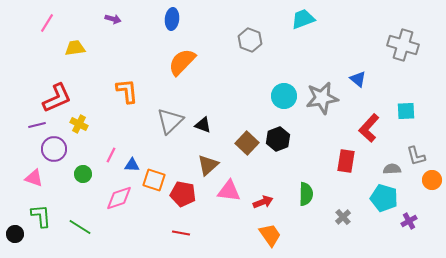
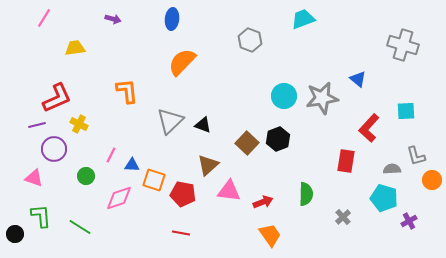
pink line at (47, 23): moved 3 px left, 5 px up
green circle at (83, 174): moved 3 px right, 2 px down
